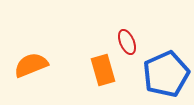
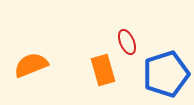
blue pentagon: rotated 6 degrees clockwise
